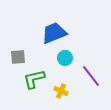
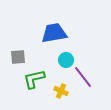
blue trapezoid: rotated 12 degrees clockwise
cyan circle: moved 1 px right, 2 px down
purple line: moved 8 px left, 1 px down
